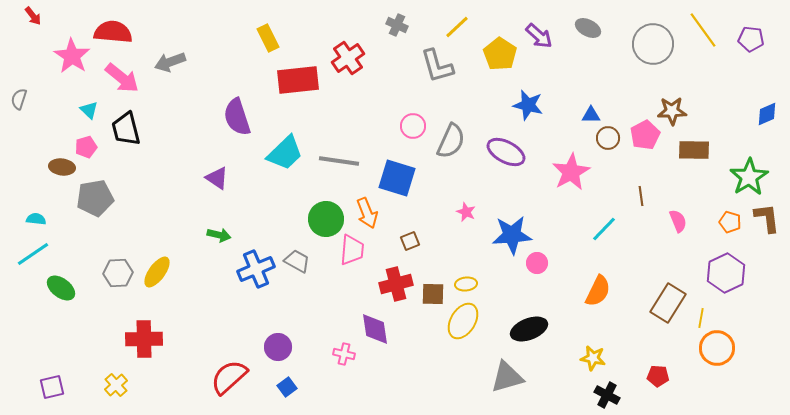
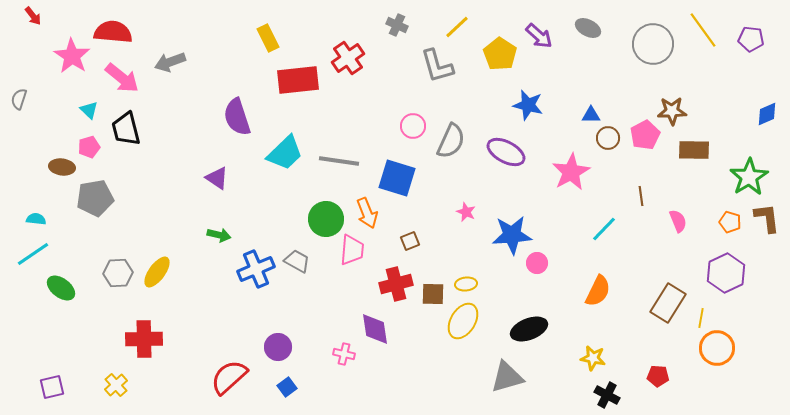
pink pentagon at (86, 147): moved 3 px right
